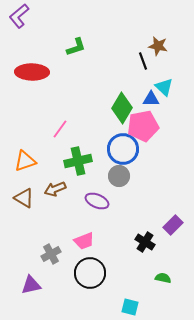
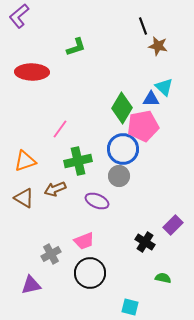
black line: moved 35 px up
